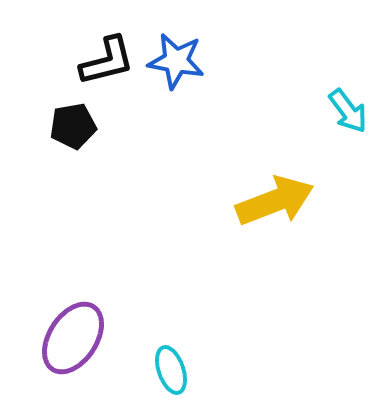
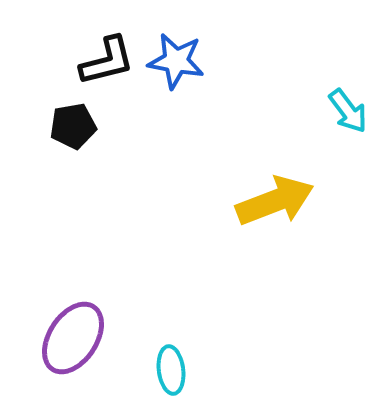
cyan ellipse: rotated 12 degrees clockwise
